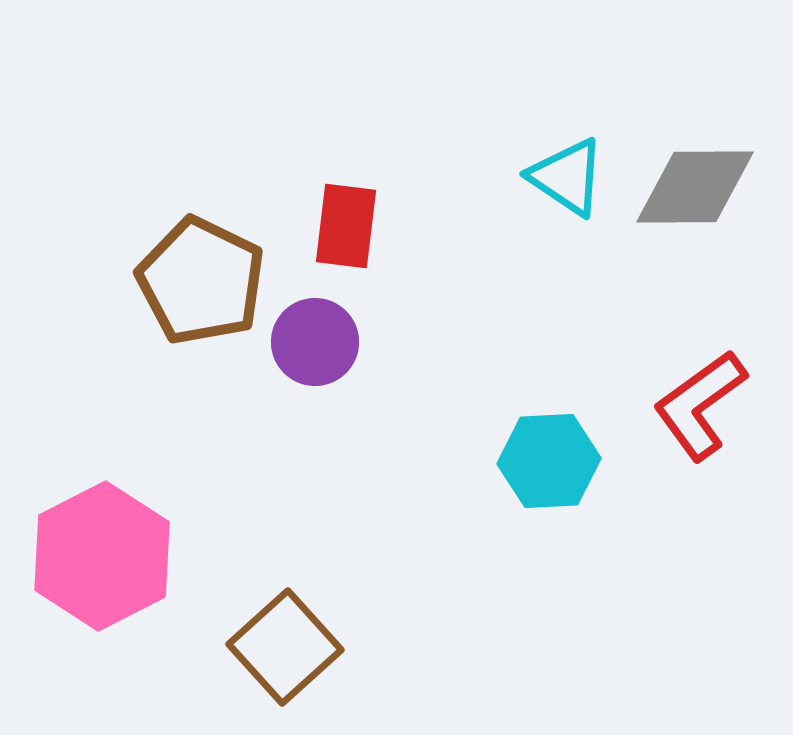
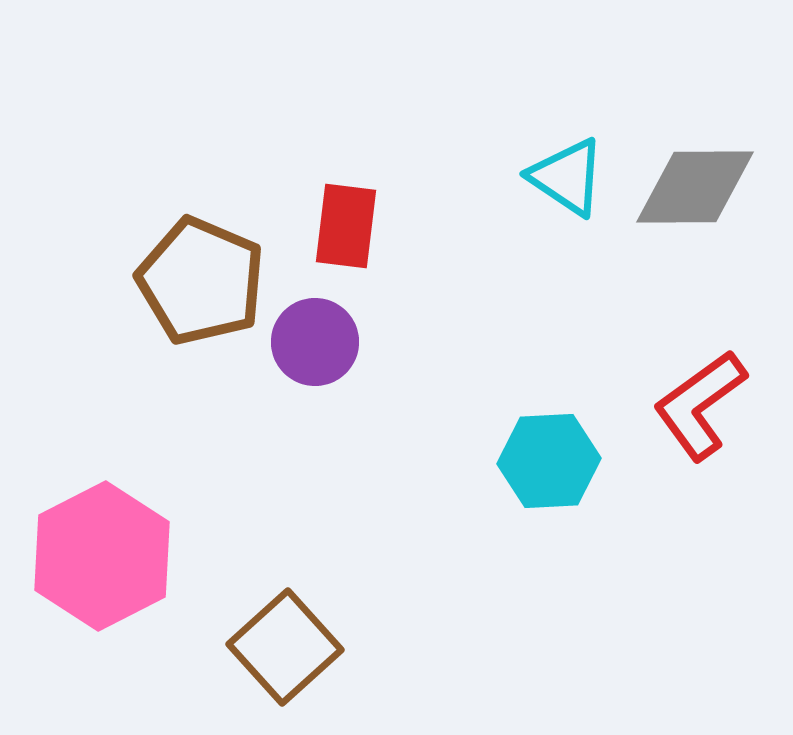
brown pentagon: rotated 3 degrees counterclockwise
